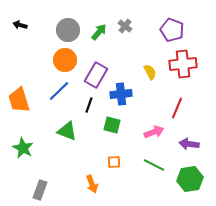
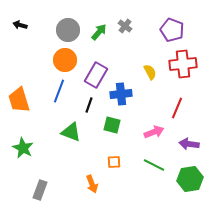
blue line: rotated 25 degrees counterclockwise
green triangle: moved 4 px right, 1 px down
